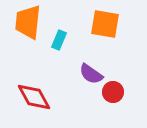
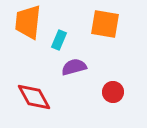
purple semicircle: moved 17 px left, 7 px up; rotated 130 degrees clockwise
